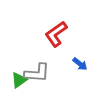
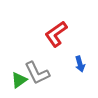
blue arrow: rotated 35 degrees clockwise
gray L-shape: rotated 60 degrees clockwise
